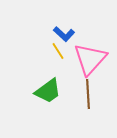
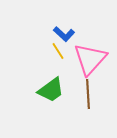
green trapezoid: moved 3 px right, 1 px up
